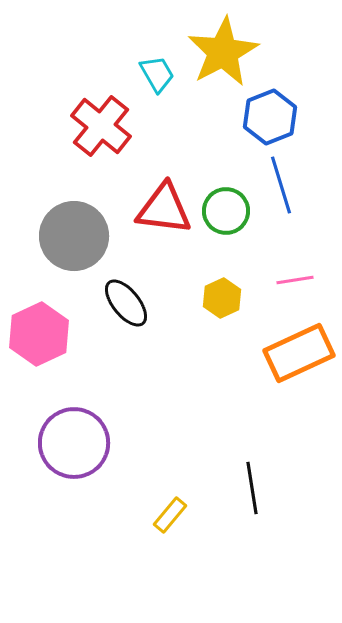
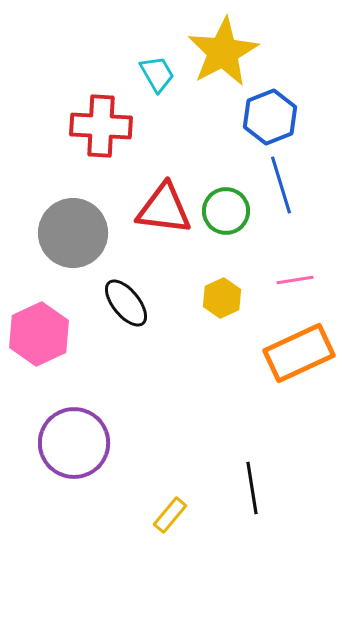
red cross: rotated 36 degrees counterclockwise
gray circle: moved 1 px left, 3 px up
